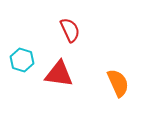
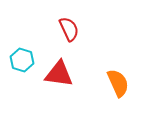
red semicircle: moved 1 px left, 1 px up
